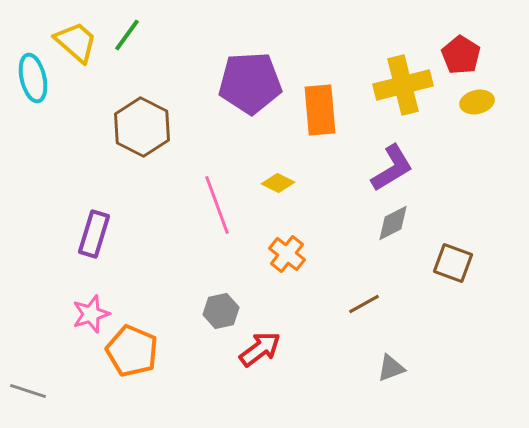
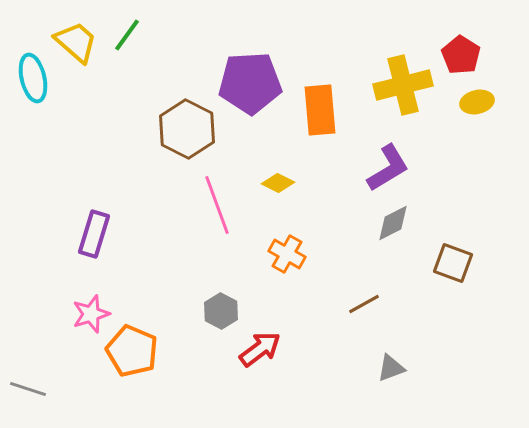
brown hexagon: moved 45 px right, 2 px down
purple L-shape: moved 4 px left
orange cross: rotated 9 degrees counterclockwise
gray hexagon: rotated 20 degrees counterclockwise
gray line: moved 2 px up
